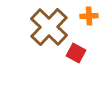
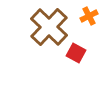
orange cross: rotated 24 degrees counterclockwise
